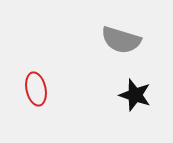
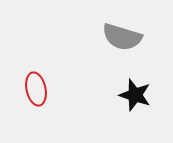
gray semicircle: moved 1 px right, 3 px up
